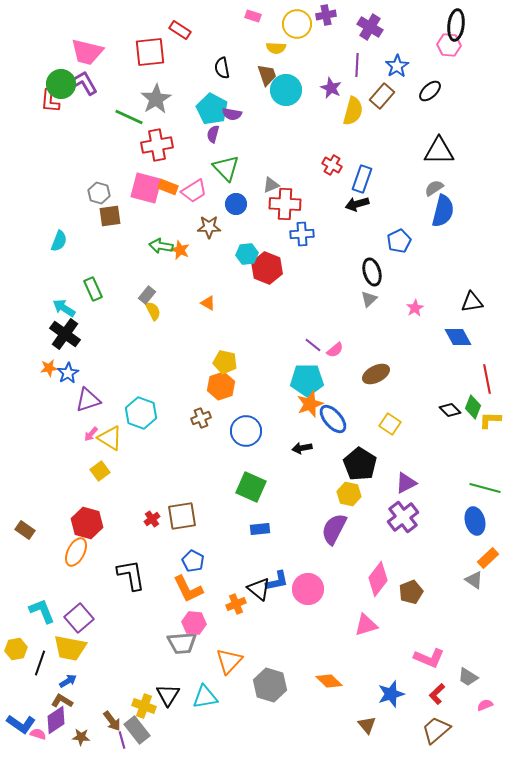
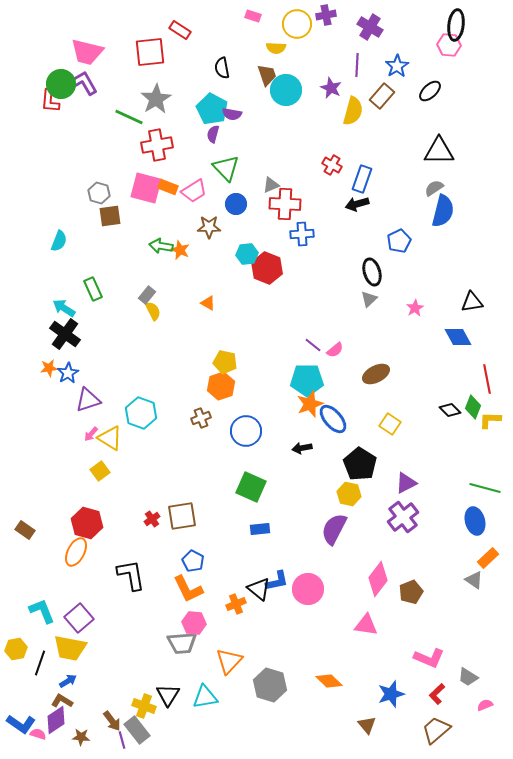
pink triangle at (366, 625): rotated 25 degrees clockwise
